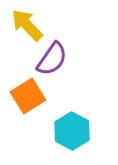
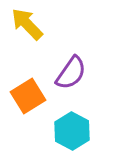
yellow arrow: moved 1 px up
purple semicircle: moved 19 px right, 14 px down
